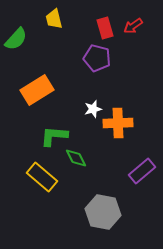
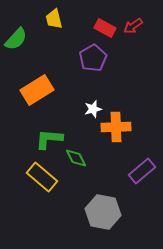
red rectangle: rotated 45 degrees counterclockwise
purple pentagon: moved 4 px left; rotated 28 degrees clockwise
orange cross: moved 2 px left, 4 px down
green L-shape: moved 5 px left, 3 px down
